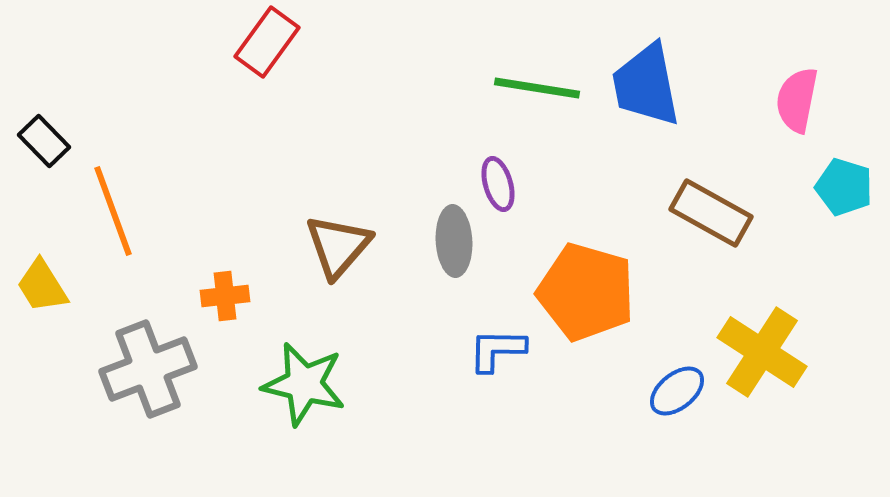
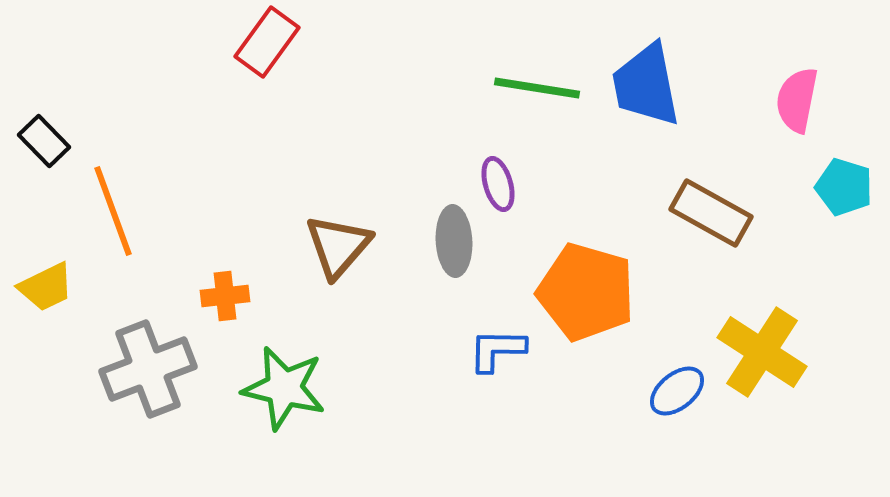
yellow trapezoid: moved 4 px right, 1 px down; rotated 84 degrees counterclockwise
green star: moved 20 px left, 4 px down
